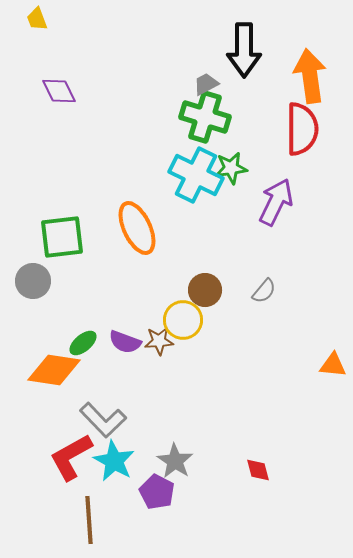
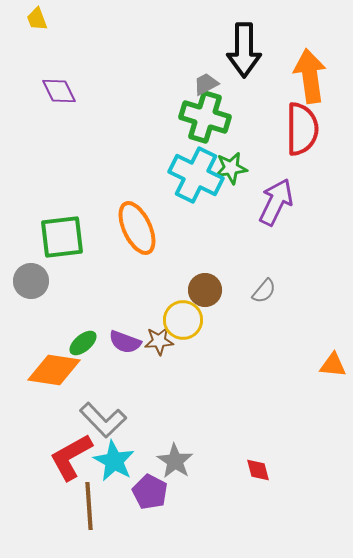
gray circle: moved 2 px left
purple pentagon: moved 7 px left
brown line: moved 14 px up
